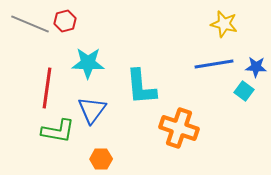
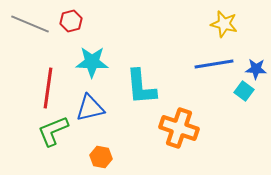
red hexagon: moved 6 px right
cyan star: moved 4 px right, 1 px up
blue star: moved 2 px down
red line: moved 1 px right
blue triangle: moved 2 px left, 2 px up; rotated 40 degrees clockwise
green L-shape: moved 5 px left; rotated 148 degrees clockwise
orange hexagon: moved 2 px up; rotated 10 degrees clockwise
